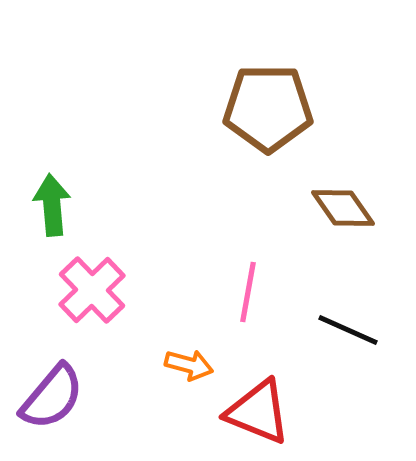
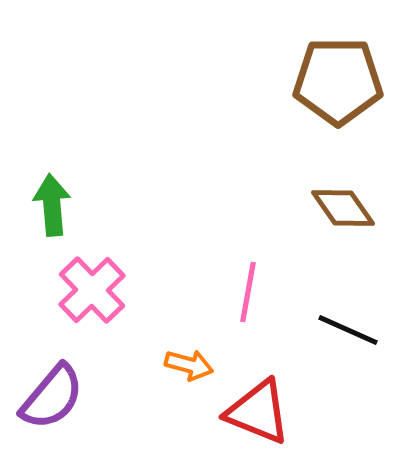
brown pentagon: moved 70 px right, 27 px up
